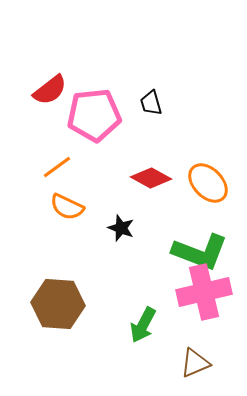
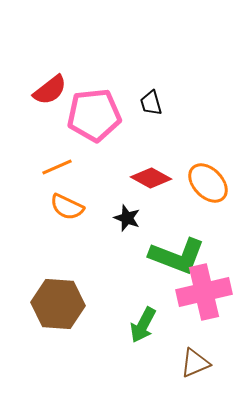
orange line: rotated 12 degrees clockwise
black star: moved 6 px right, 10 px up
green L-shape: moved 23 px left, 4 px down
